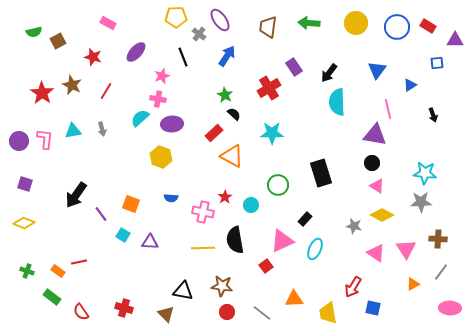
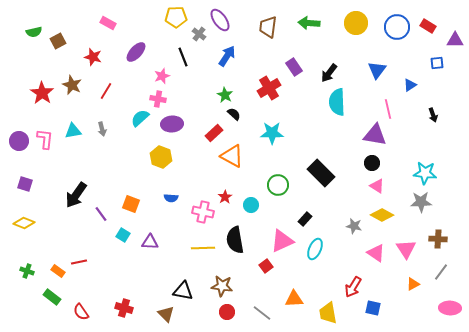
black rectangle at (321, 173): rotated 28 degrees counterclockwise
